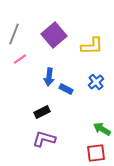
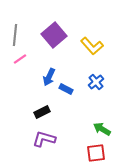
gray line: moved 1 px right, 1 px down; rotated 15 degrees counterclockwise
yellow L-shape: rotated 50 degrees clockwise
blue arrow: rotated 18 degrees clockwise
